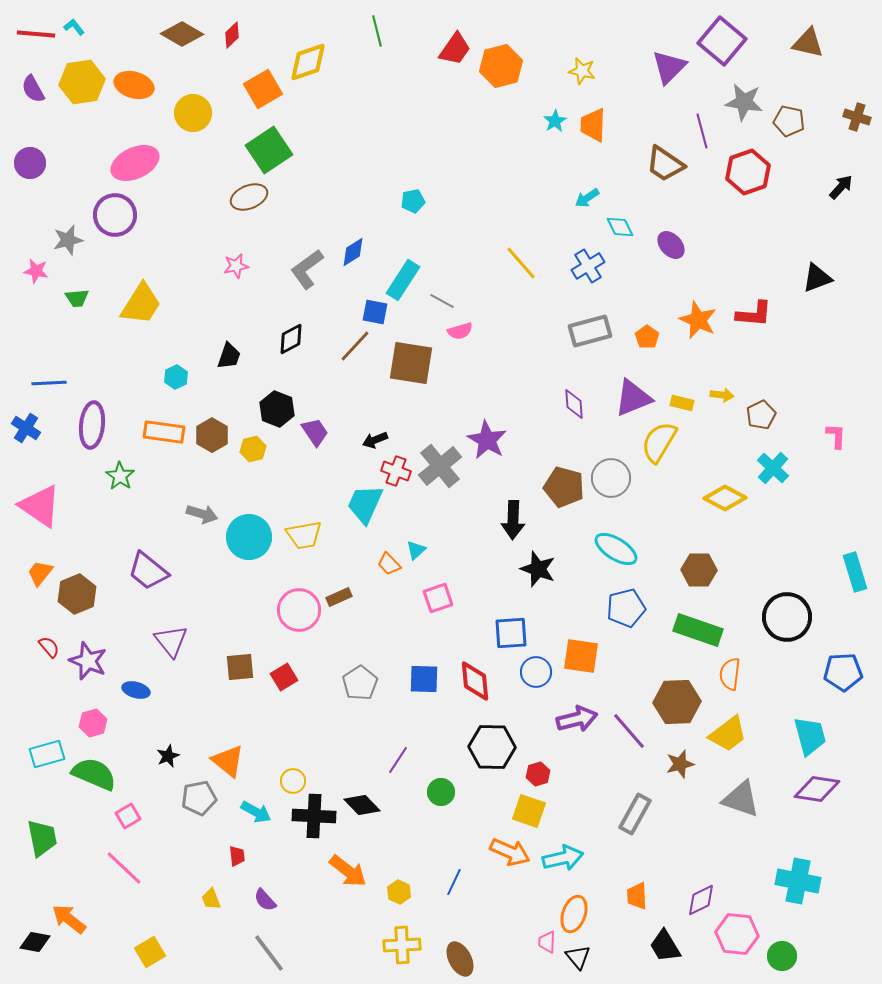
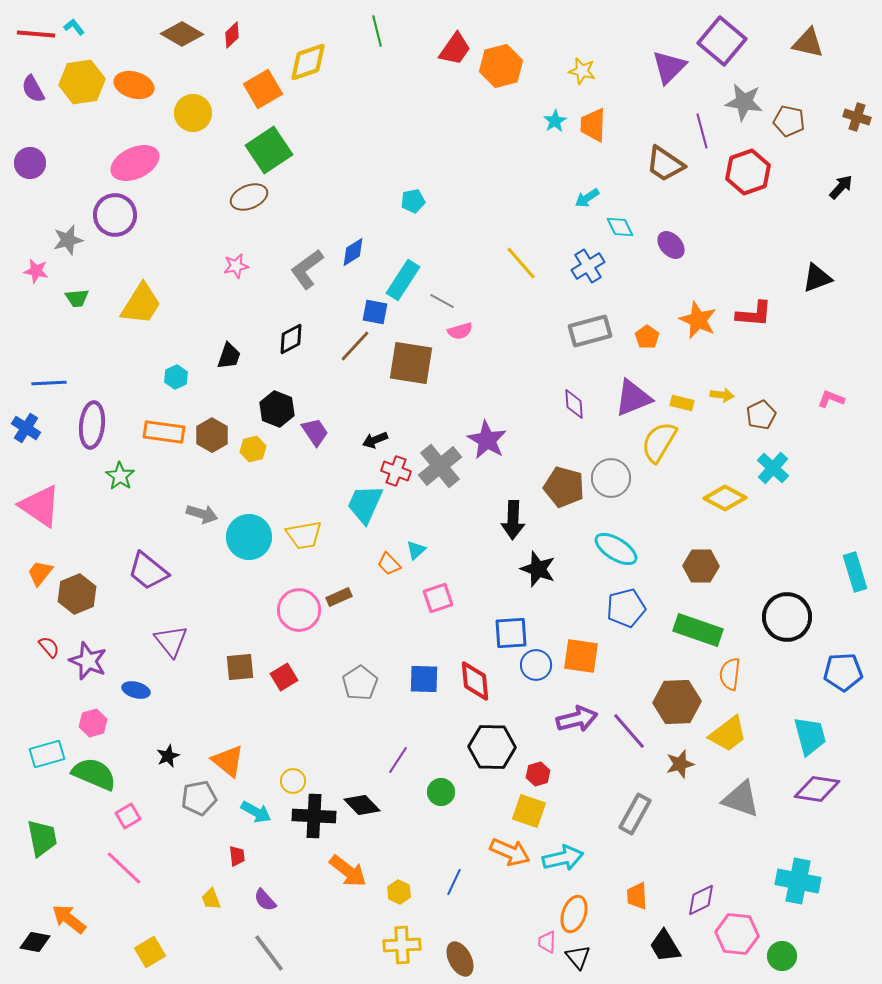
pink L-shape at (836, 436): moved 5 px left, 37 px up; rotated 72 degrees counterclockwise
brown hexagon at (699, 570): moved 2 px right, 4 px up
blue circle at (536, 672): moved 7 px up
